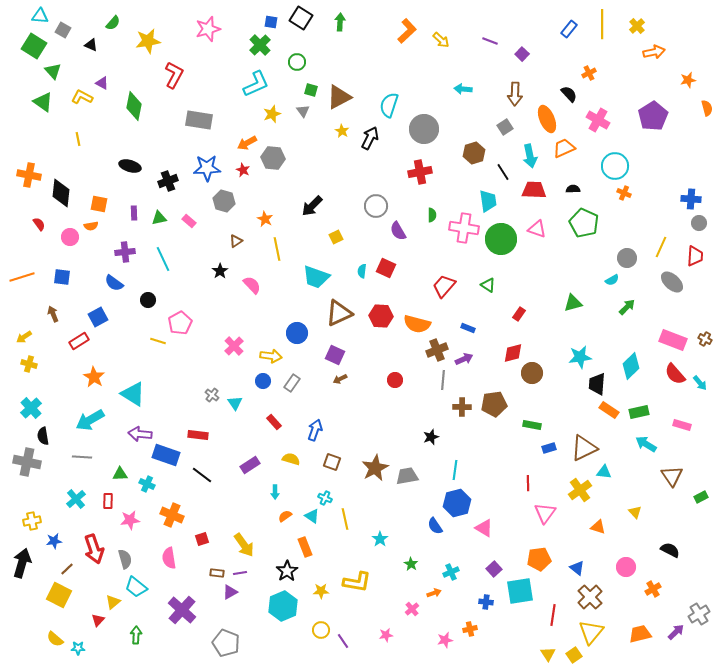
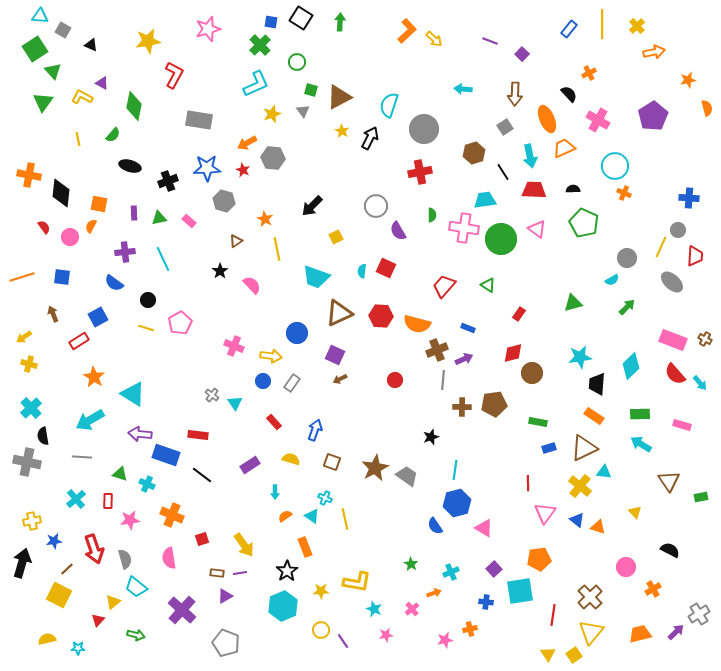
green semicircle at (113, 23): moved 112 px down
yellow arrow at (441, 40): moved 7 px left, 1 px up
green square at (34, 46): moved 1 px right, 3 px down; rotated 25 degrees clockwise
green triangle at (43, 102): rotated 30 degrees clockwise
blue cross at (691, 199): moved 2 px left, 1 px up
cyan trapezoid at (488, 201): moved 3 px left, 1 px up; rotated 90 degrees counterclockwise
gray circle at (699, 223): moved 21 px left, 7 px down
red semicircle at (39, 224): moved 5 px right, 3 px down
orange semicircle at (91, 226): rotated 128 degrees clockwise
pink triangle at (537, 229): rotated 18 degrees clockwise
yellow line at (158, 341): moved 12 px left, 13 px up
pink cross at (234, 346): rotated 24 degrees counterclockwise
orange rectangle at (609, 410): moved 15 px left, 6 px down
green rectangle at (639, 412): moved 1 px right, 2 px down; rotated 12 degrees clockwise
green rectangle at (532, 425): moved 6 px right, 3 px up
cyan arrow at (646, 444): moved 5 px left
green triangle at (120, 474): rotated 21 degrees clockwise
gray trapezoid at (407, 476): rotated 45 degrees clockwise
brown triangle at (672, 476): moved 3 px left, 5 px down
yellow cross at (580, 490): moved 4 px up; rotated 15 degrees counterclockwise
green rectangle at (701, 497): rotated 16 degrees clockwise
cyan star at (380, 539): moved 6 px left, 70 px down; rotated 14 degrees counterclockwise
blue triangle at (577, 568): moved 48 px up
purple triangle at (230, 592): moved 5 px left, 4 px down
green arrow at (136, 635): rotated 102 degrees clockwise
yellow semicircle at (55, 639): moved 8 px left; rotated 126 degrees clockwise
